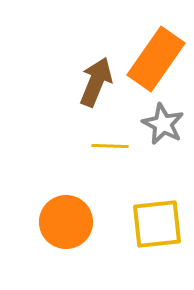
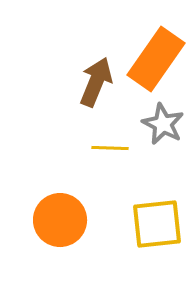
yellow line: moved 2 px down
orange circle: moved 6 px left, 2 px up
